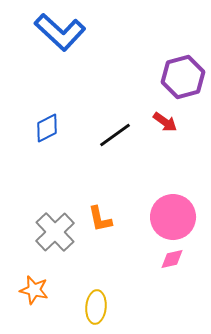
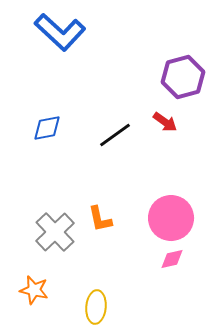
blue diamond: rotated 16 degrees clockwise
pink circle: moved 2 px left, 1 px down
